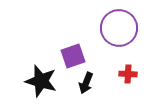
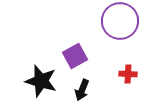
purple circle: moved 1 px right, 7 px up
purple square: moved 2 px right; rotated 10 degrees counterclockwise
black arrow: moved 4 px left, 7 px down
